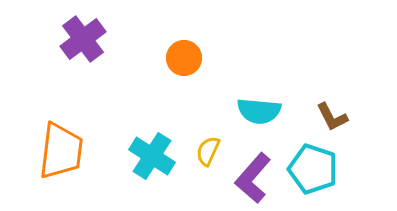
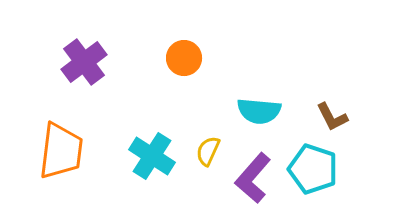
purple cross: moved 1 px right, 23 px down
